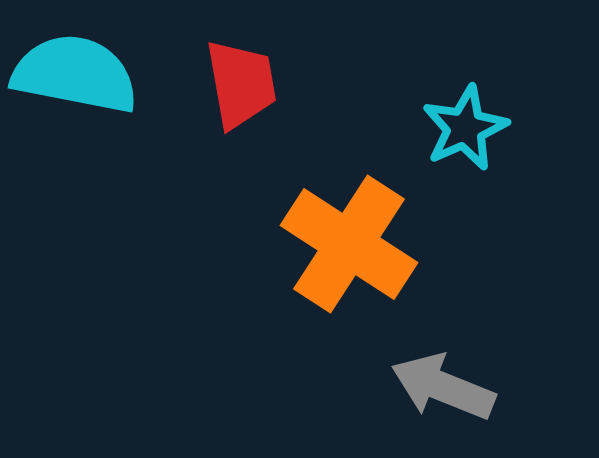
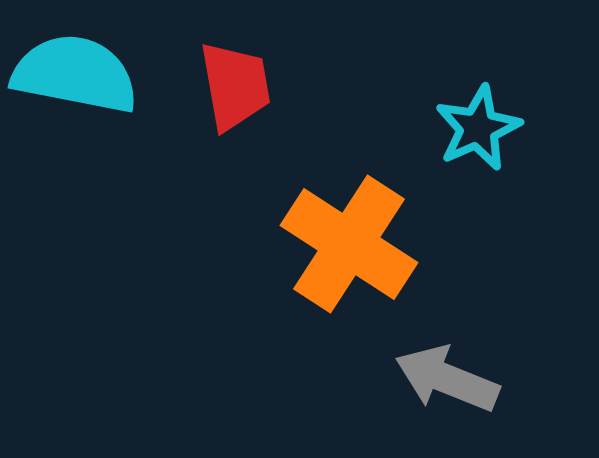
red trapezoid: moved 6 px left, 2 px down
cyan star: moved 13 px right
gray arrow: moved 4 px right, 8 px up
